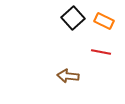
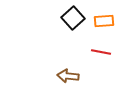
orange rectangle: rotated 30 degrees counterclockwise
